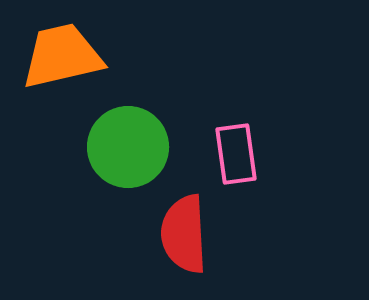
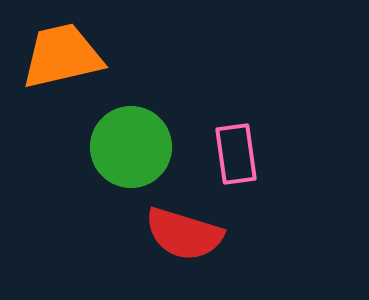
green circle: moved 3 px right
red semicircle: rotated 70 degrees counterclockwise
